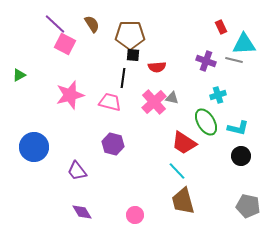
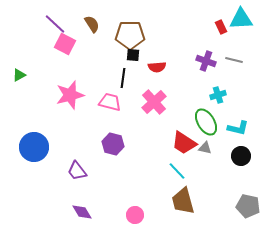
cyan triangle: moved 3 px left, 25 px up
gray triangle: moved 33 px right, 50 px down
